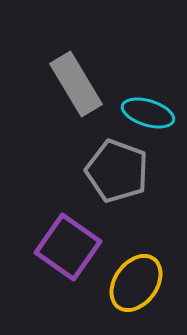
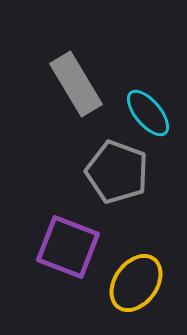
cyan ellipse: rotated 33 degrees clockwise
gray pentagon: moved 1 px down
purple square: rotated 14 degrees counterclockwise
